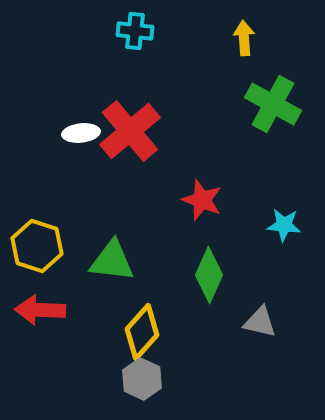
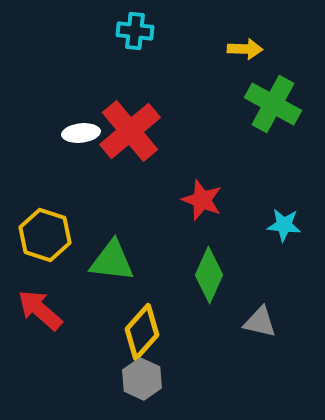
yellow arrow: moved 1 px right, 11 px down; rotated 96 degrees clockwise
yellow hexagon: moved 8 px right, 11 px up
red arrow: rotated 39 degrees clockwise
